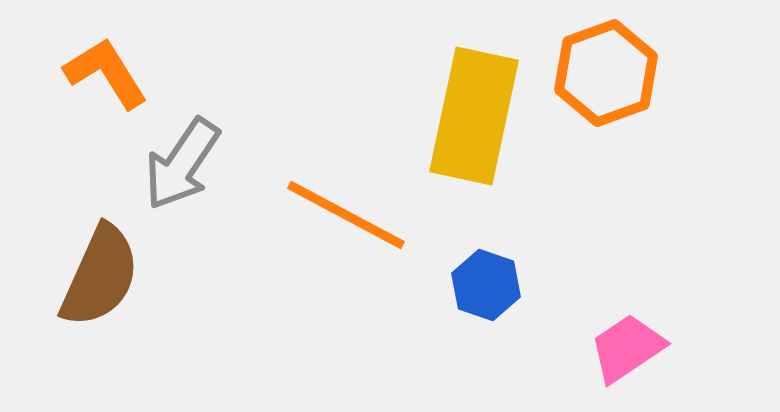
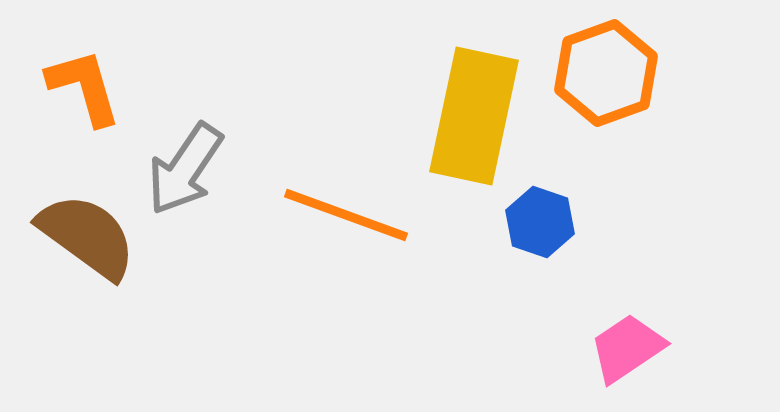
orange L-shape: moved 22 px left, 14 px down; rotated 16 degrees clockwise
gray arrow: moved 3 px right, 5 px down
orange line: rotated 8 degrees counterclockwise
brown semicircle: moved 13 px left, 40 px up; rotated 78 degrees counterclockwise
blue hexagon: moved 54 px right, 63 px up
